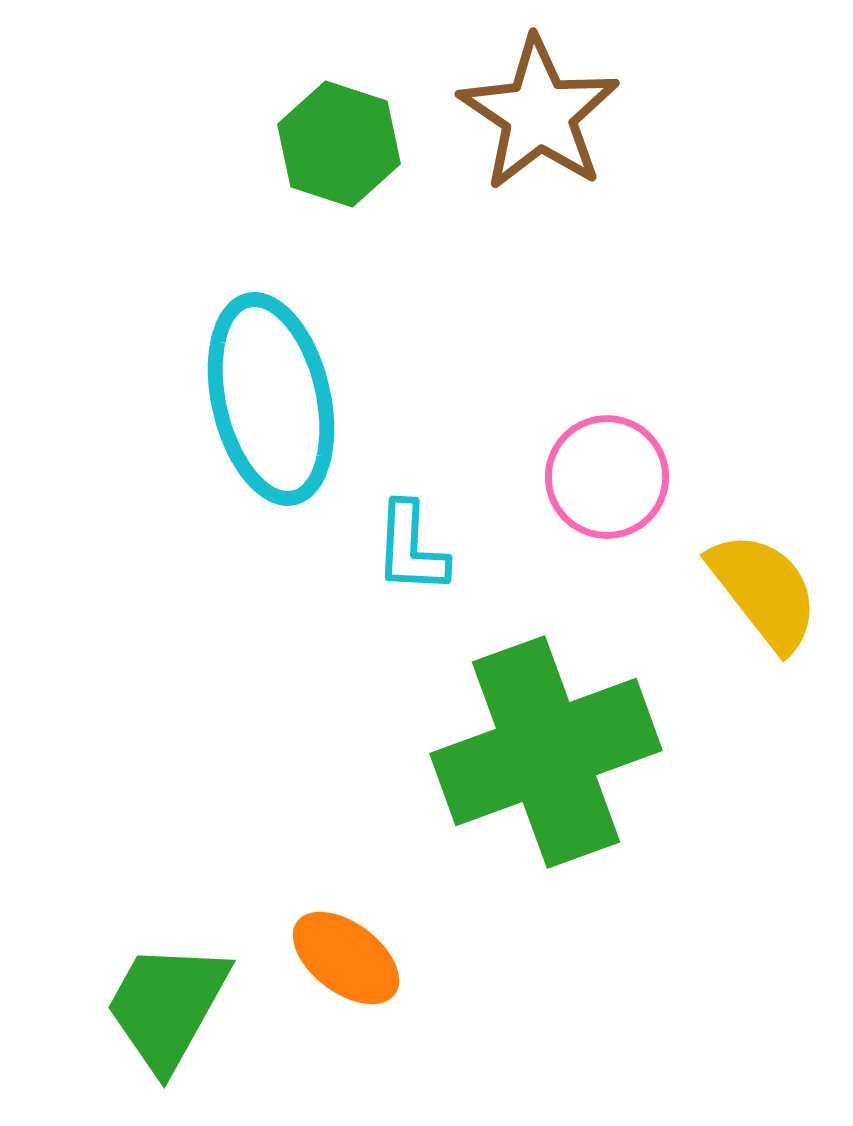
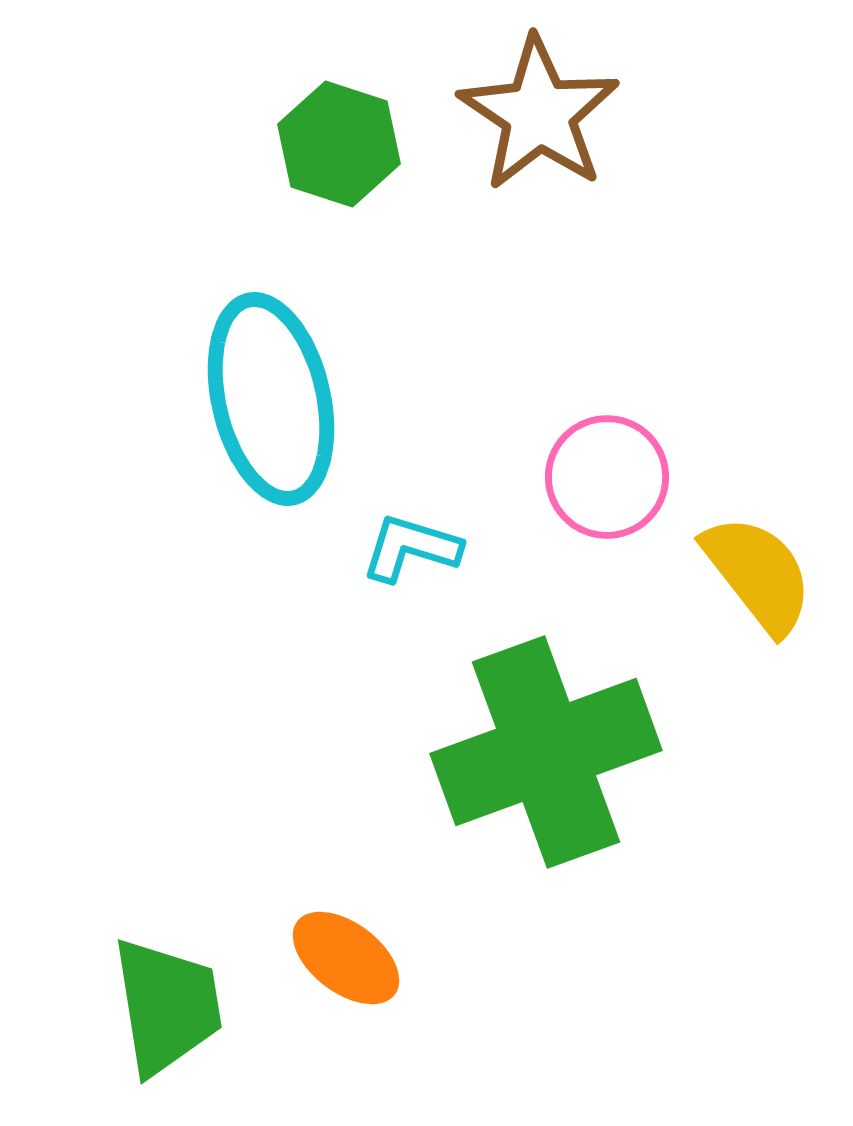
cyan L-shape: rotated 104 degrees clockwise
yellow semicircle: moved 6 px left, 17 px up
green trapezoid: rotated 142 degrees clockwise
